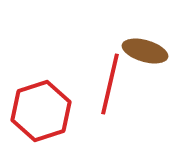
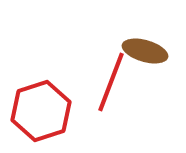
red line: moved 1 px right, 2 px up; rotated 8 degrees clockwise
